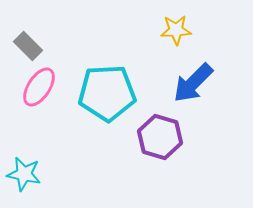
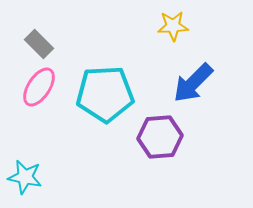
yellow star: moved 3 px left, 4 px up
gray rectangle: moved 11 px right, 2 px up
cyan pentagon: moved 2 px left, 1 px down
purple hexagon: rotated 21 degrees counterclockwise
cyan star: moved 1 px right, 3 px down
